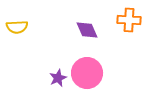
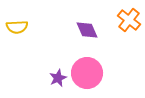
orange cross: rotated 35 degrees clockwise
